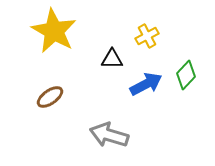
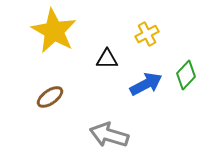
yellow cross: moved 2 px up
black triangle: moved 5 px left
